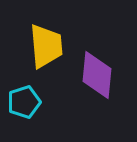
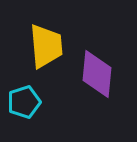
purple diamond: moved 1 px up
